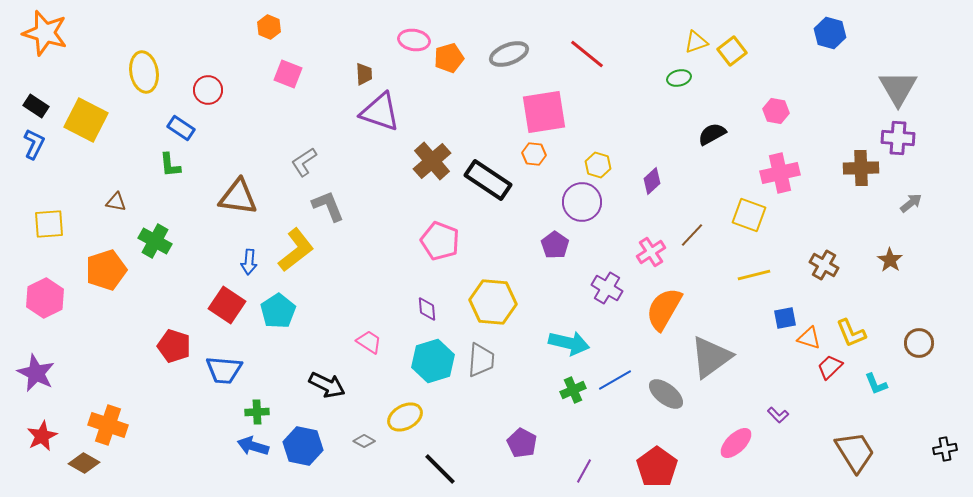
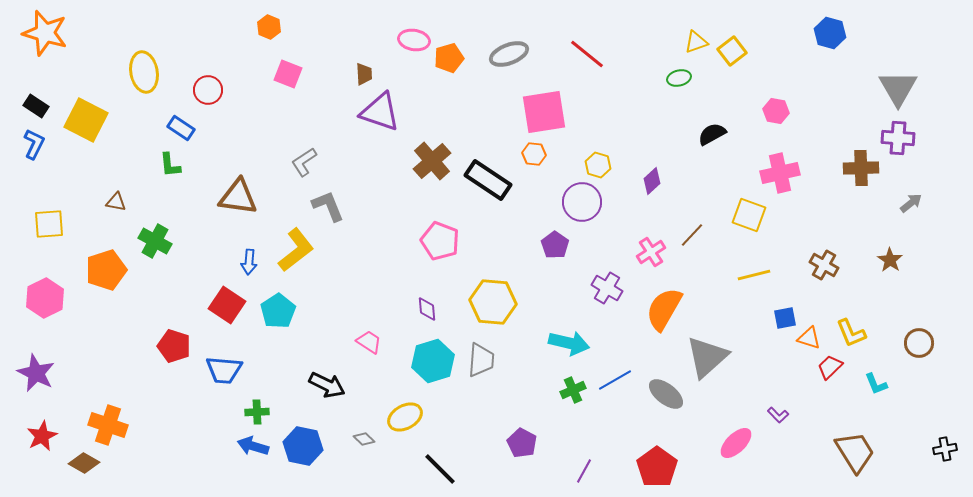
gray triangle at (711, 357): moved 4 px left; rotated 6 degrees counterclockwise
gray diamond at (364, 441): moved 2 px up; rotated 15 degrees clockwise
